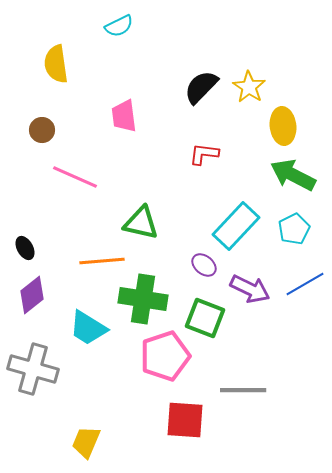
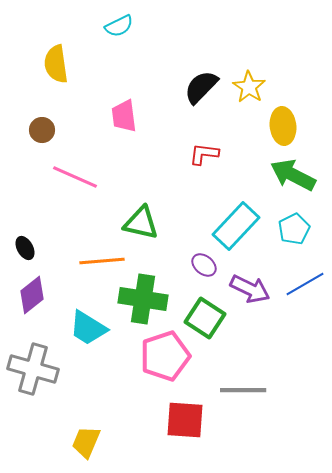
green square: rotated 12 degrees clockwise
